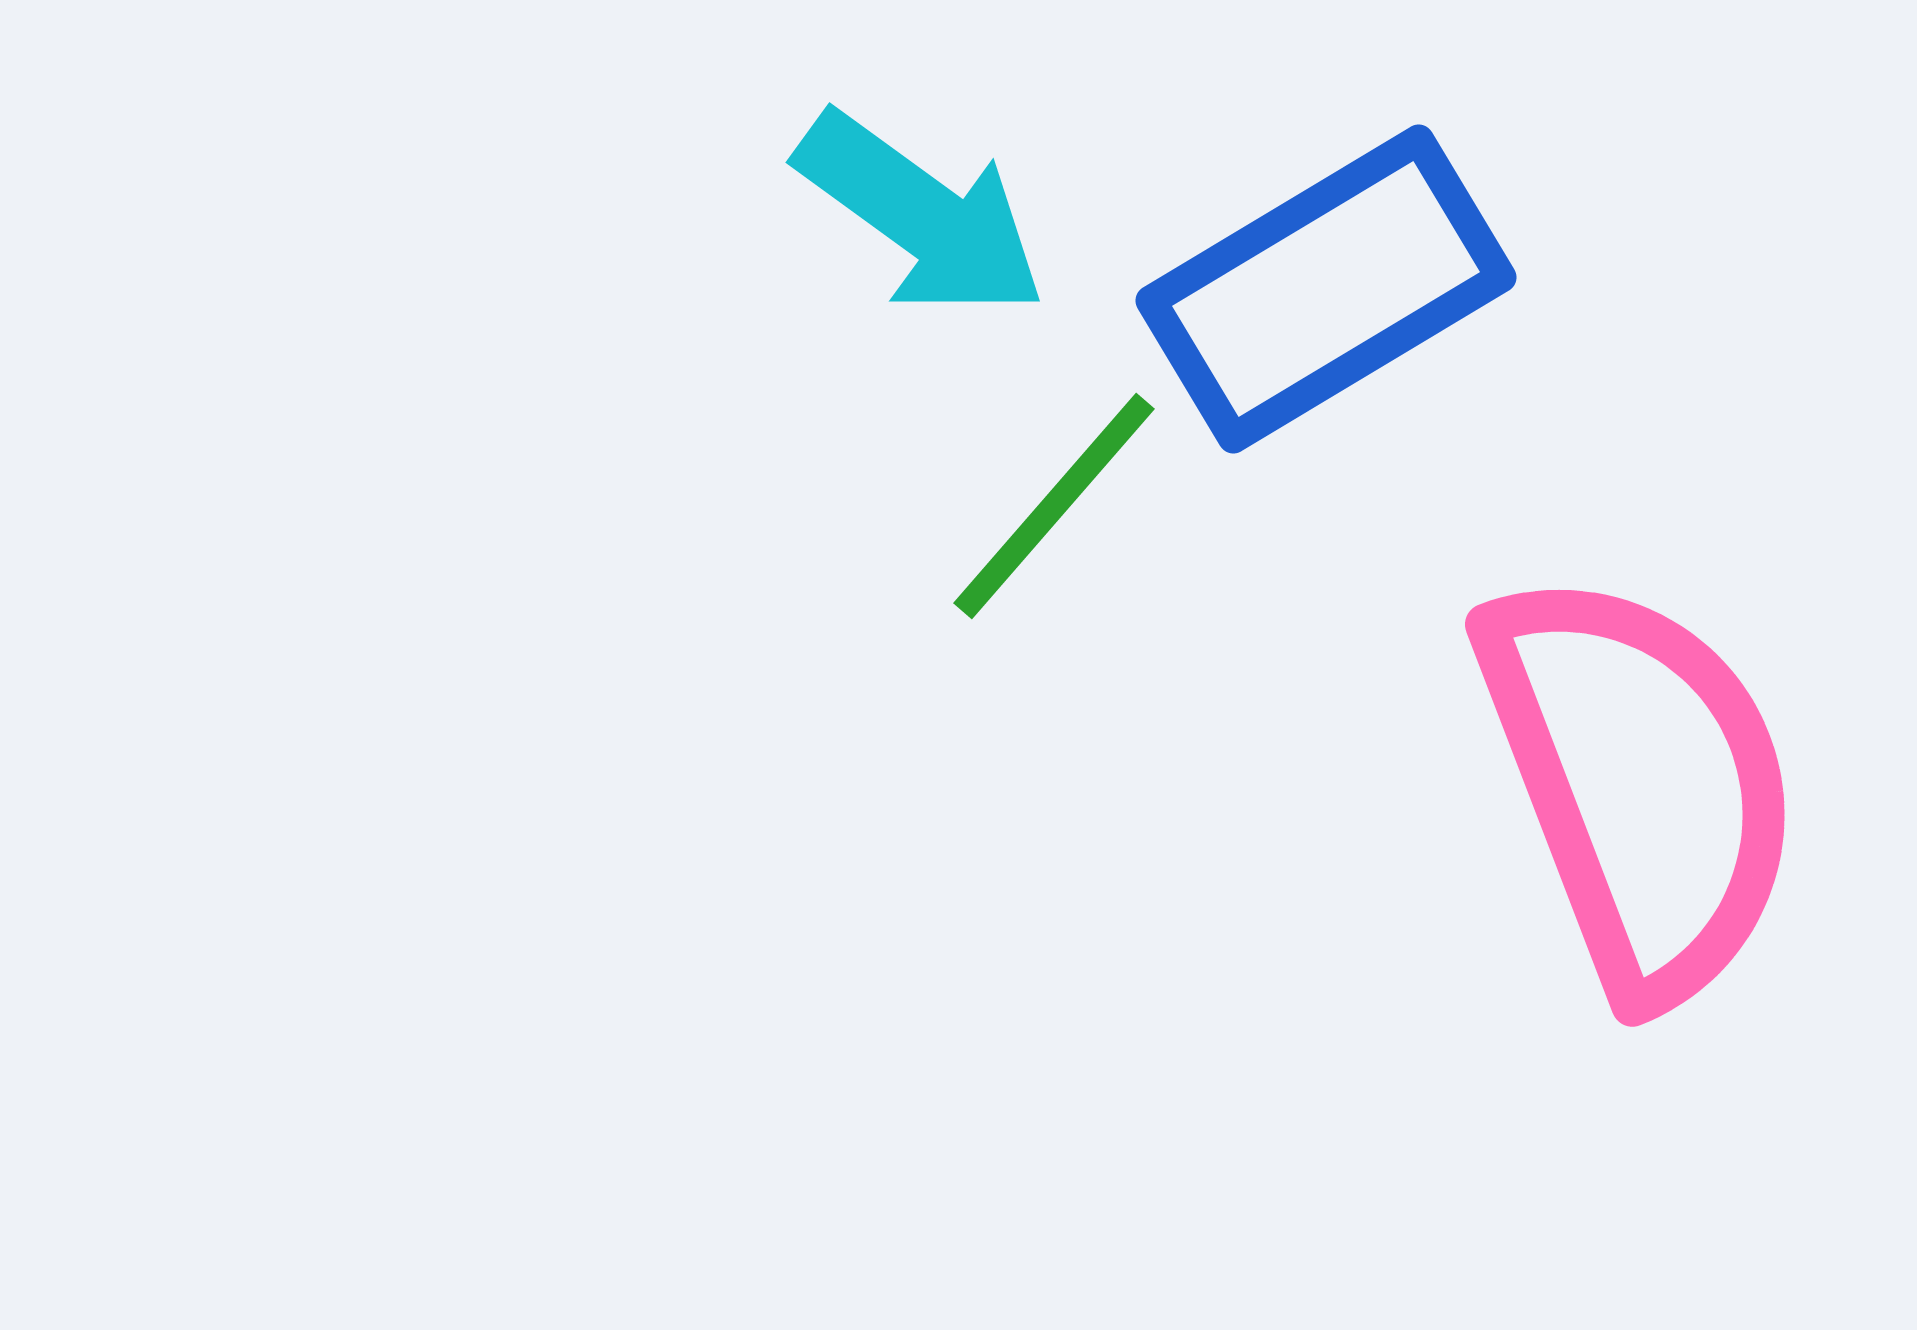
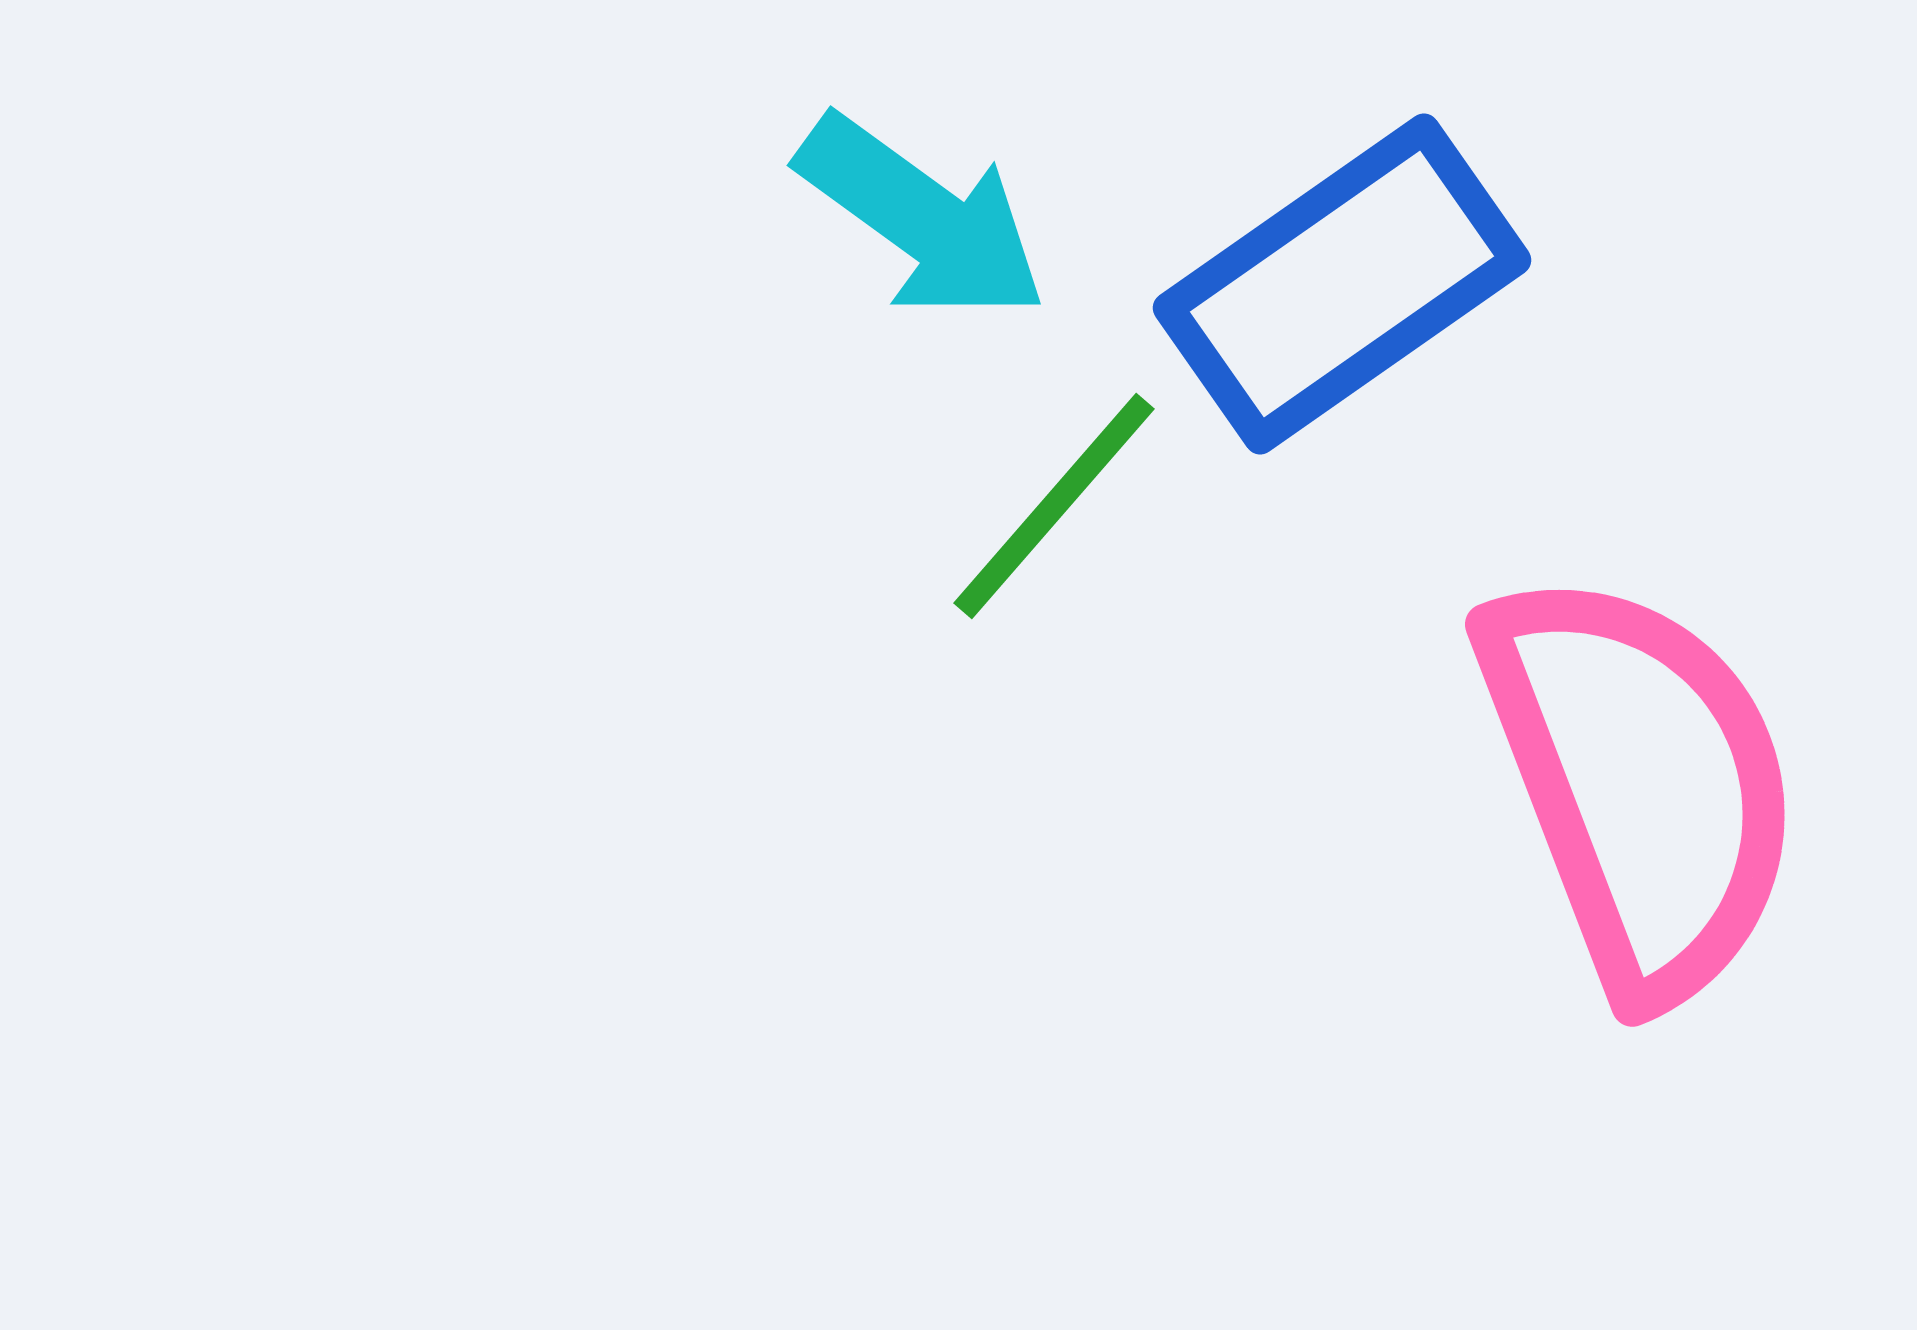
cyan arrow: moved 1 px right, 3 px down
blue rectangle: moved 16 px right, 5 px up; rotated 4 degrees counterclockwise
